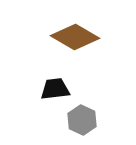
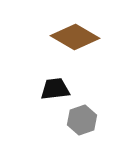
gray hexagon: rotated 16 degrees clockwise
